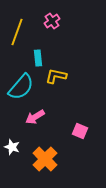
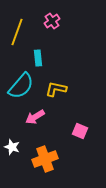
yellow L-shape: moved 13 px down
cyan semicircle: moved 1 px up
orange cross: rotated 25 degrees clockwise
